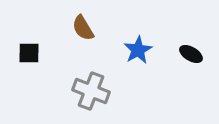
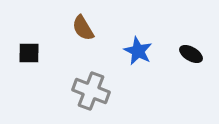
blue star: moved 1 px down; rotated 16 degrees counterclockwise
